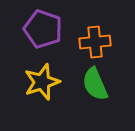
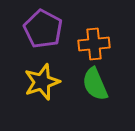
purple pentagon: rotated 9 degrees clockwise
orange cross: moved 1 px left, 2 px down
